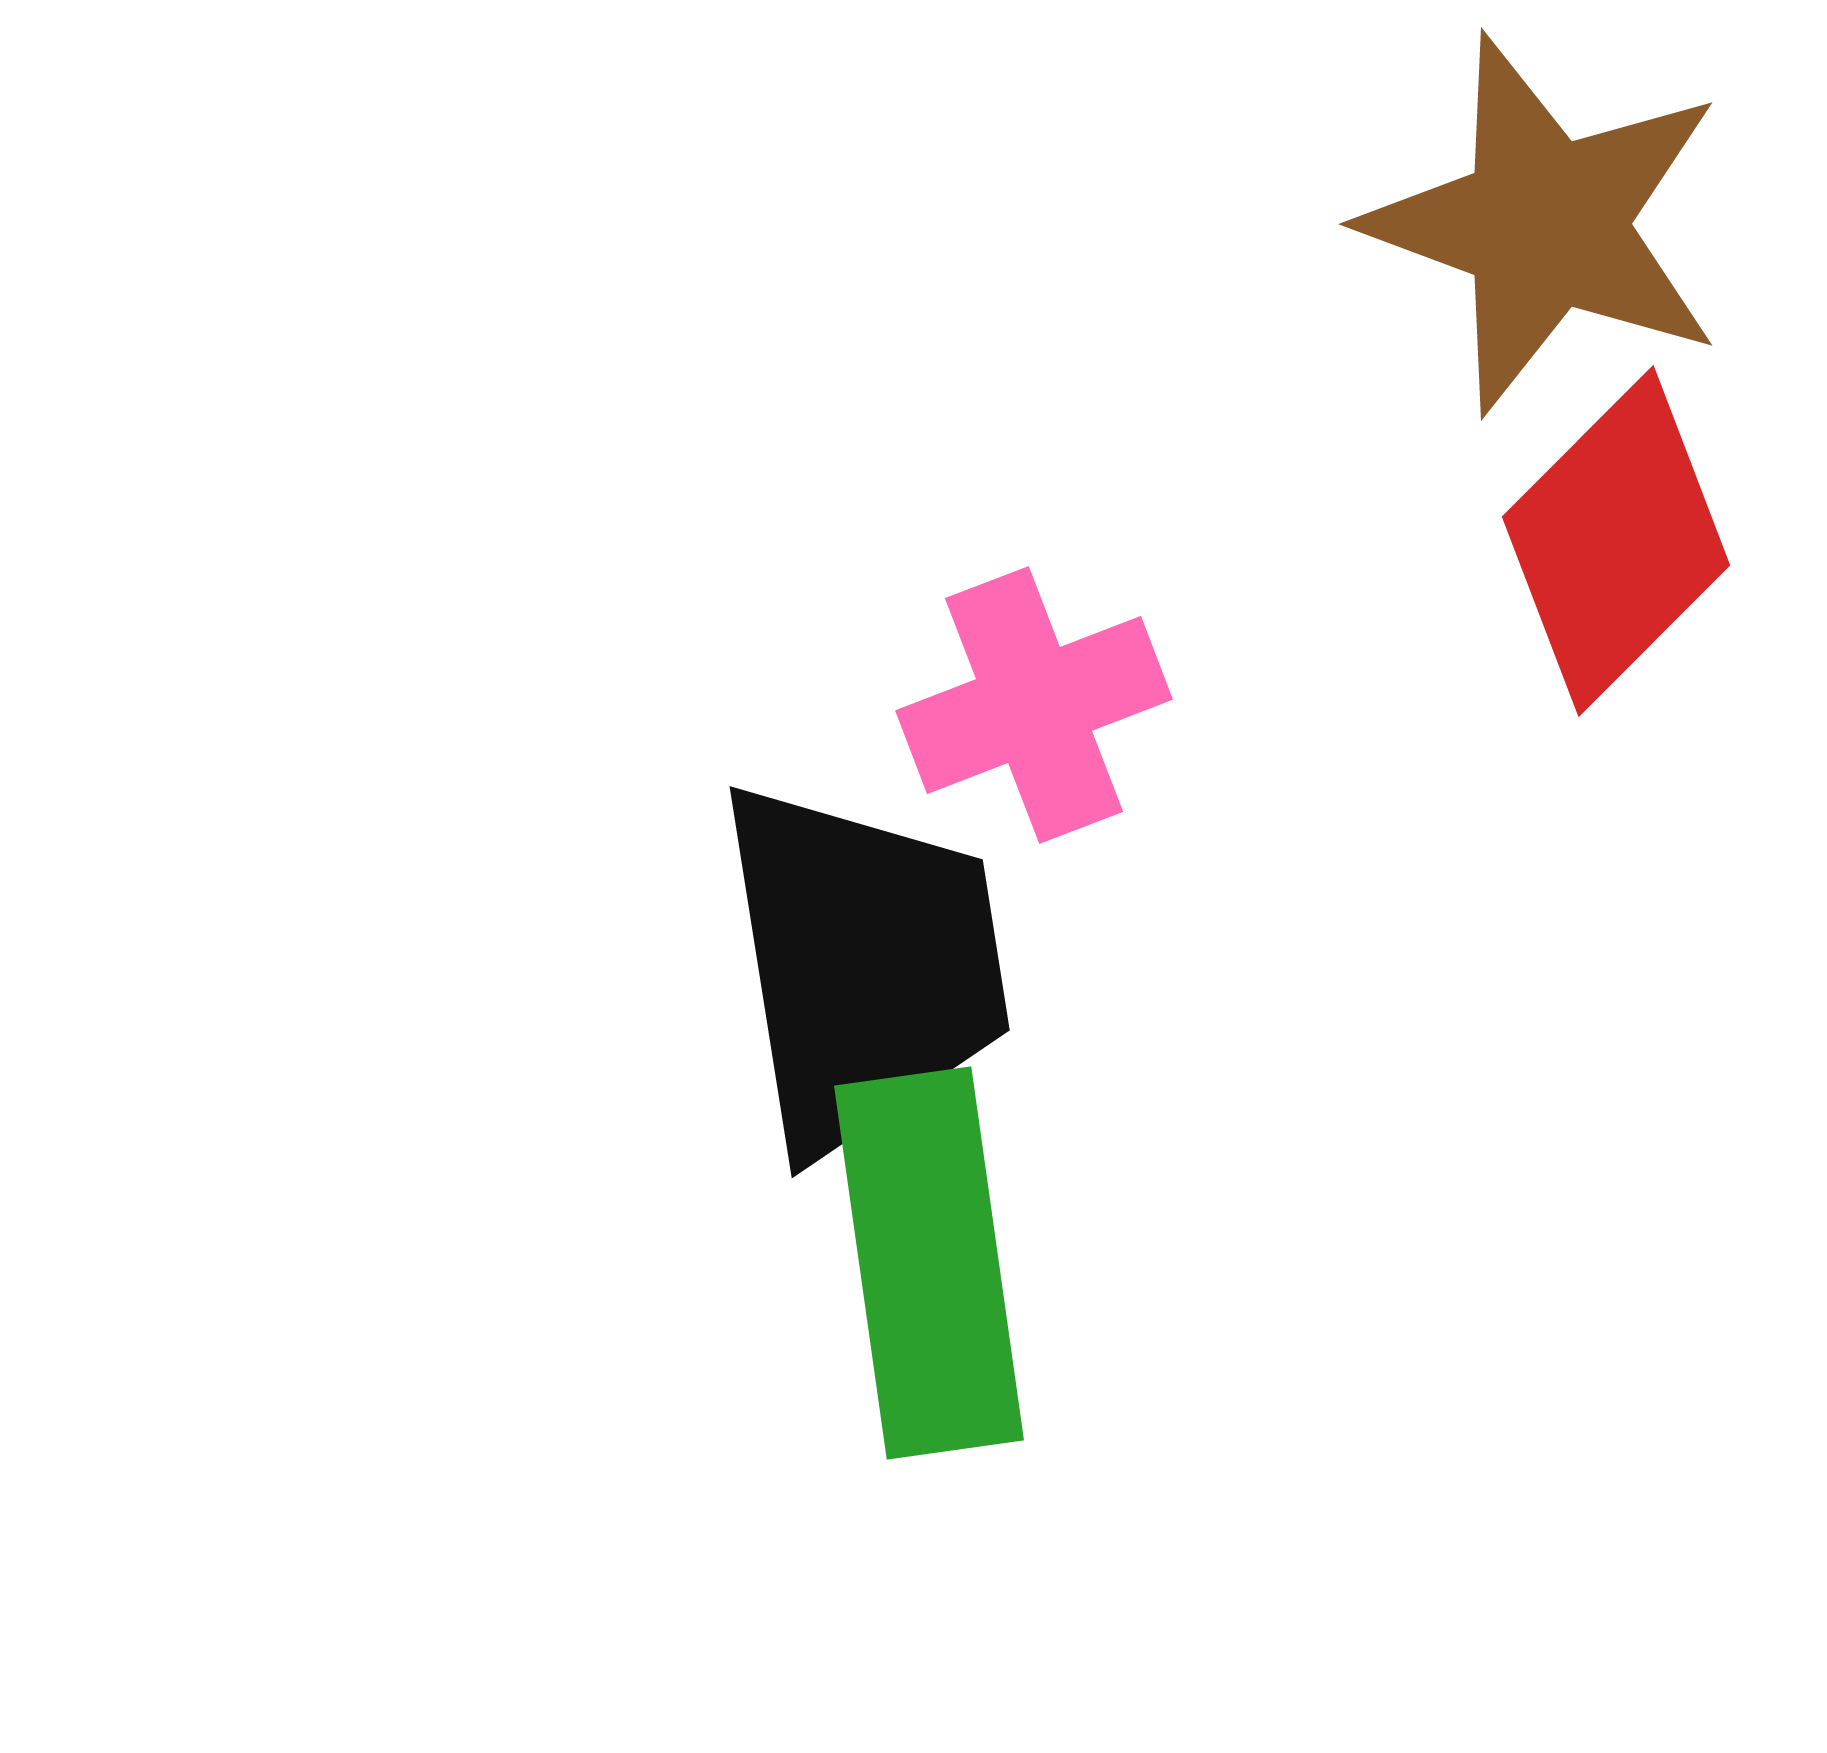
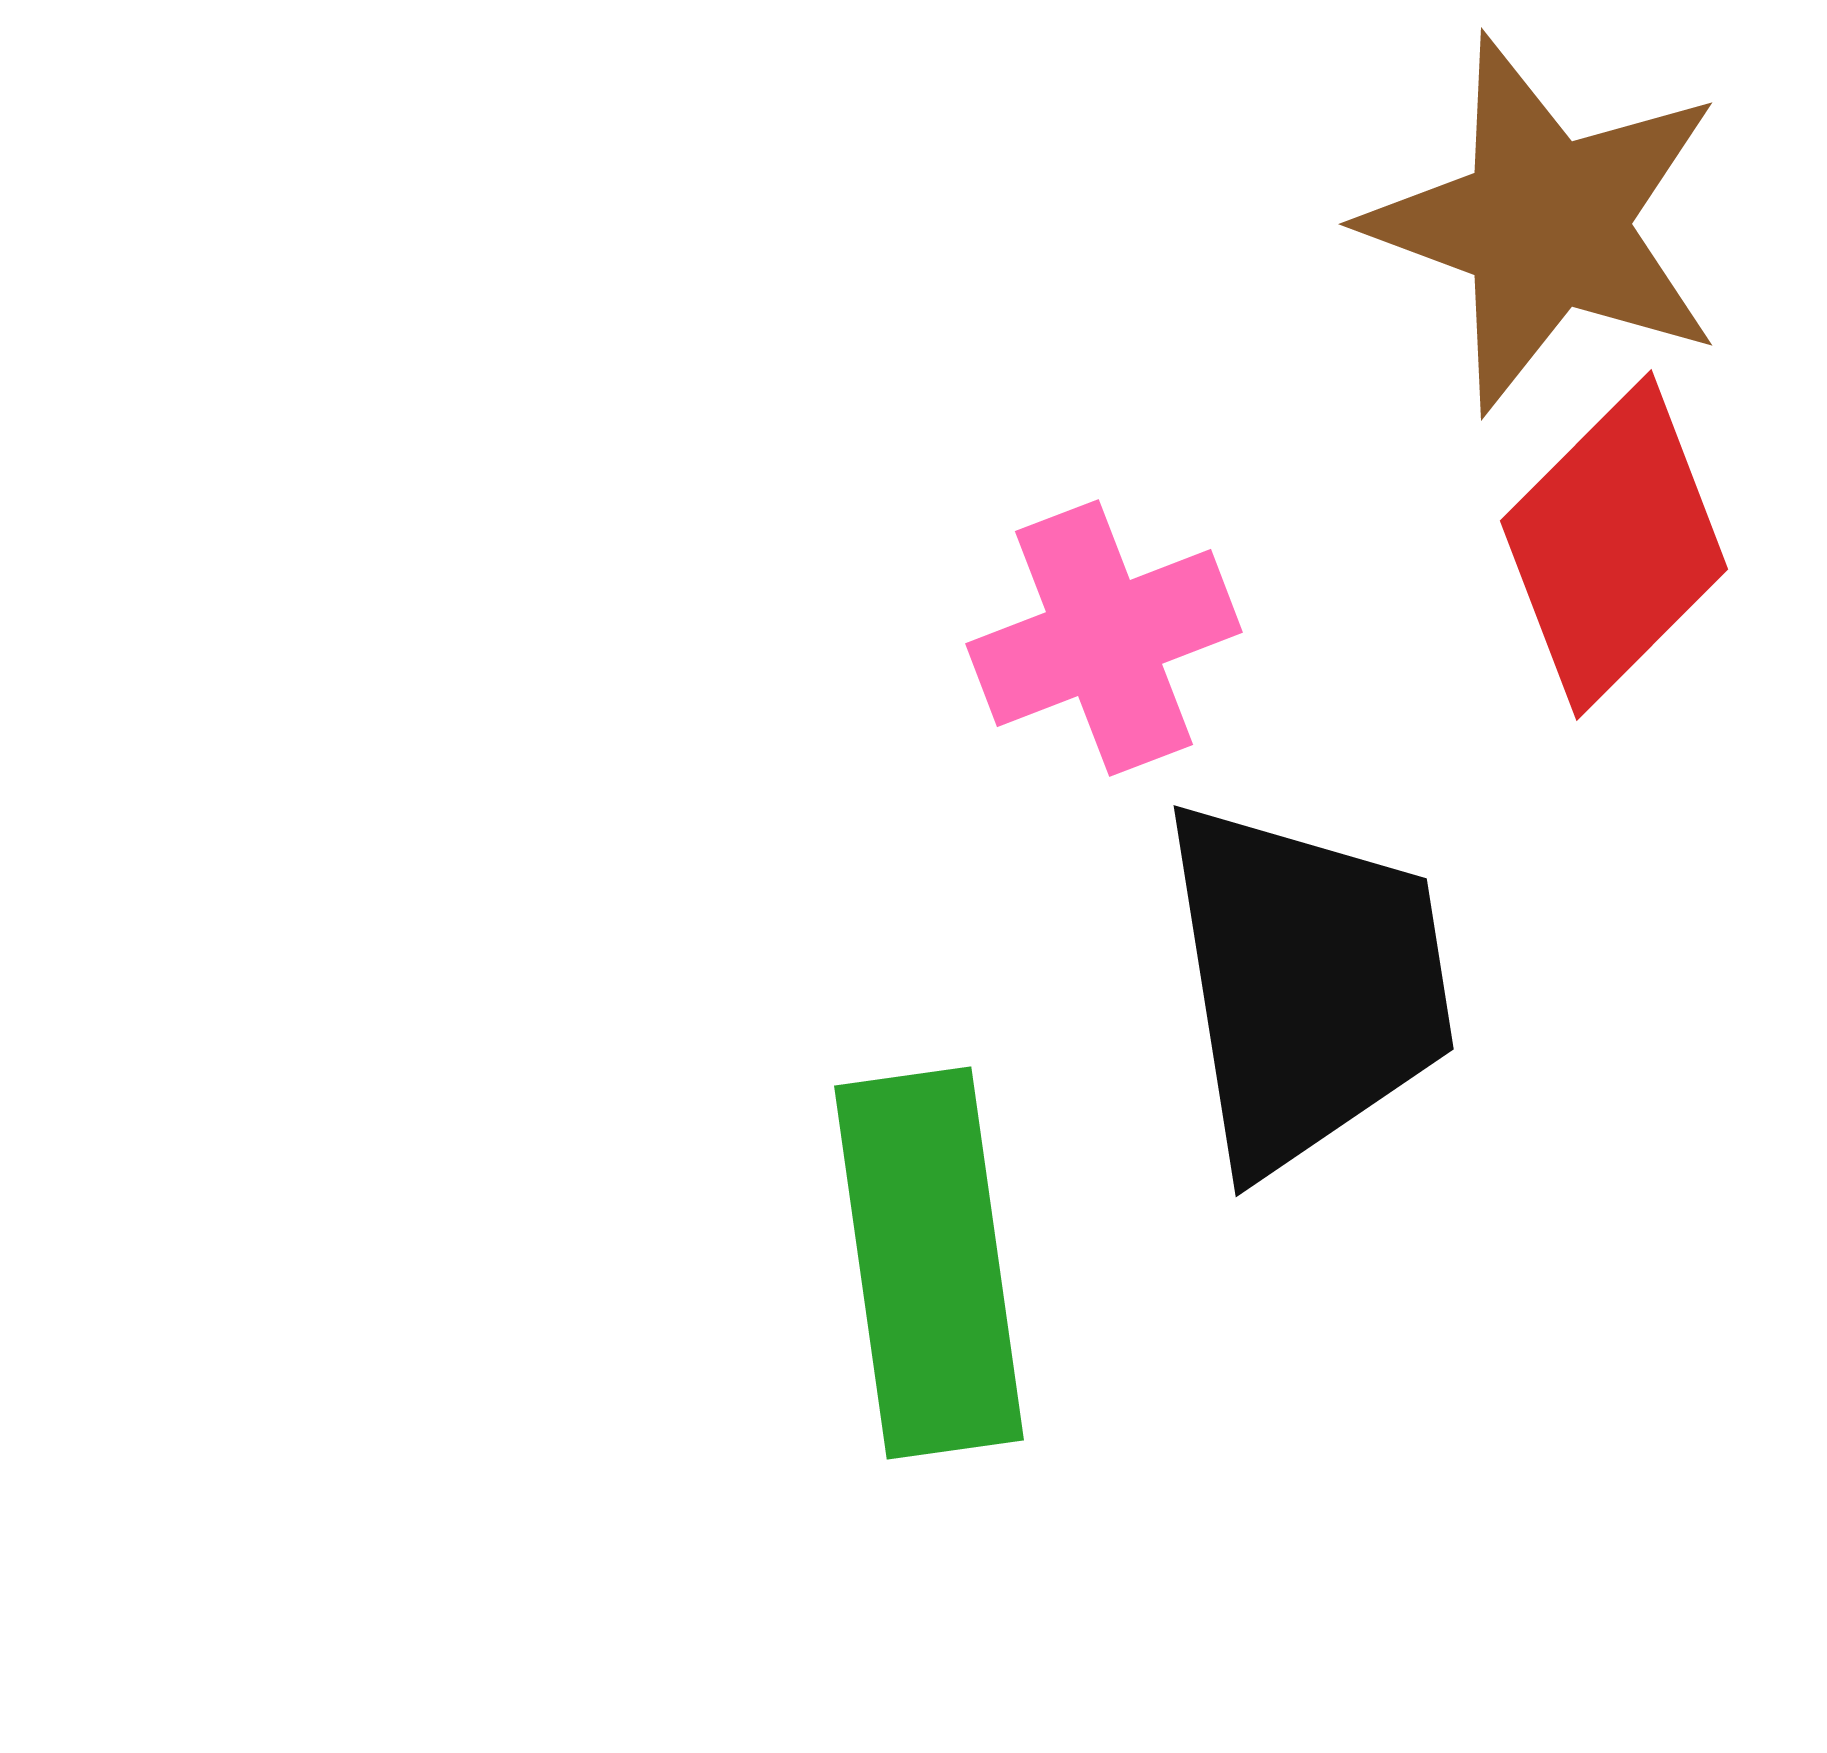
red diamond: moved 2 px left, 4 px down
pink cross: moved 70 px right, 67 px up
black trapezoid: moved 444 px right, 19 px down
